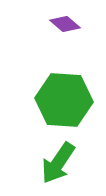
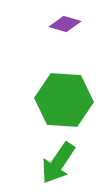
purple diamond: rotated 24 degrees counterclockwise
